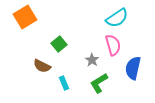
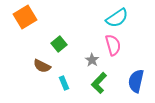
blue semicircle: moved 3 px right, 13 px down
green L-shape: rotated 15 degrees counterclockwise
